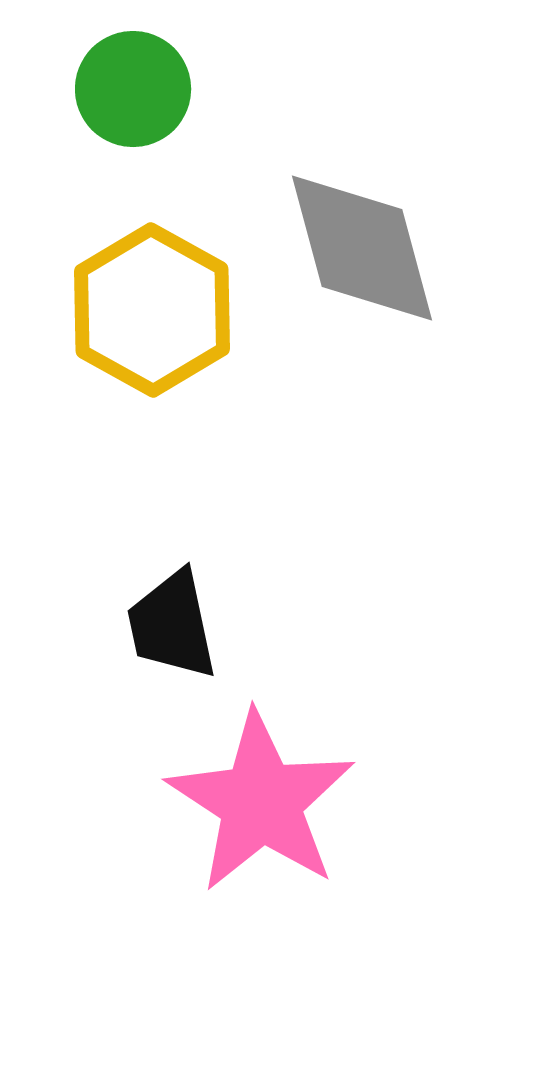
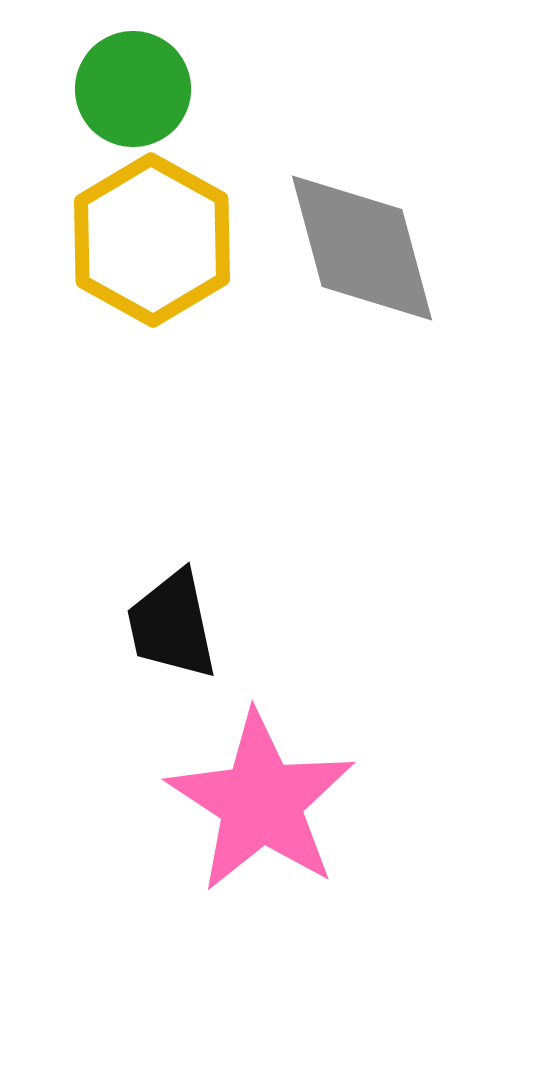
yellow hexagon: moved 70 px up
